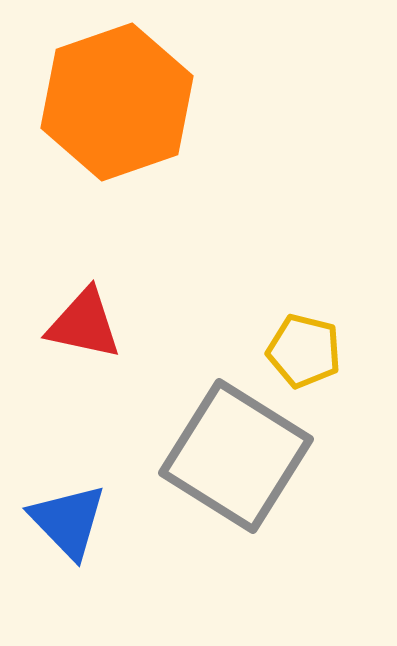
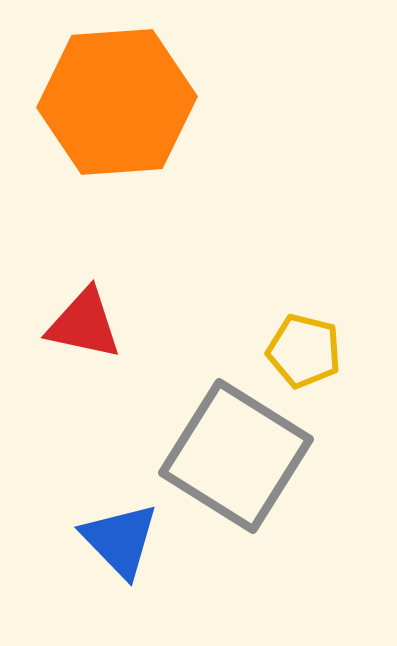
orange hexagon: rotated 15 degrees clockwise
blue triangle: moved 52 px right, 19 px down
